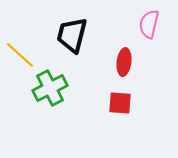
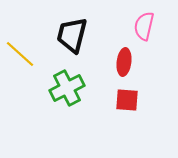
pink semicircle: moved 5 px left, 2 px down
yellow line: moved 1 px up
green cross: moved 17 px right
red square: moved 7 px right, 3 px up
